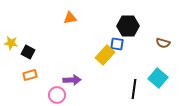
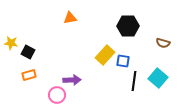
blue square: moved 6 px right, 17 px down
orange rectangle: moved 1 px left
black line: moved 8 px up
